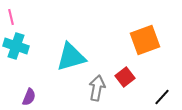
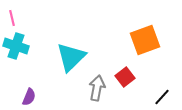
pink line: moved 1 px right, 1 px down
cyan triangle: rotated 28 degrees counterclockwise
